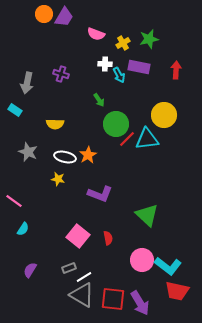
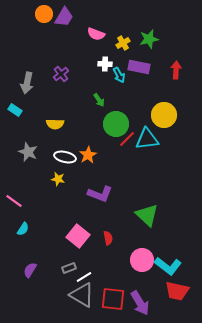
purple cross: rotated 35 degrees clockwise
